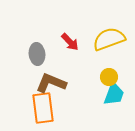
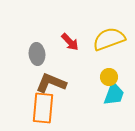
orange rectangle: rotated 12 degrees clockwise
